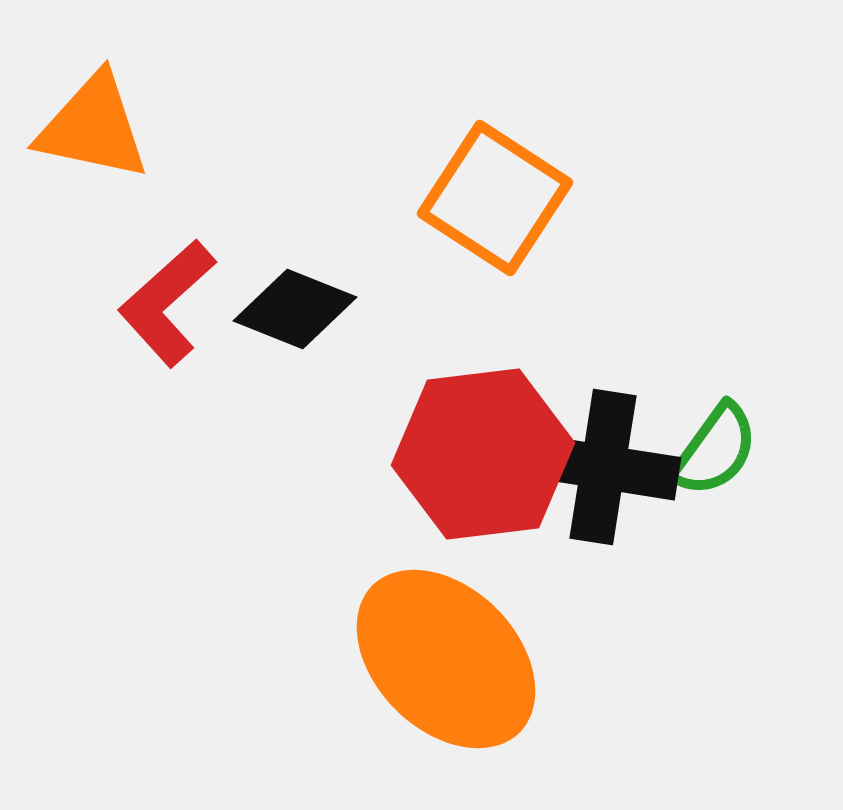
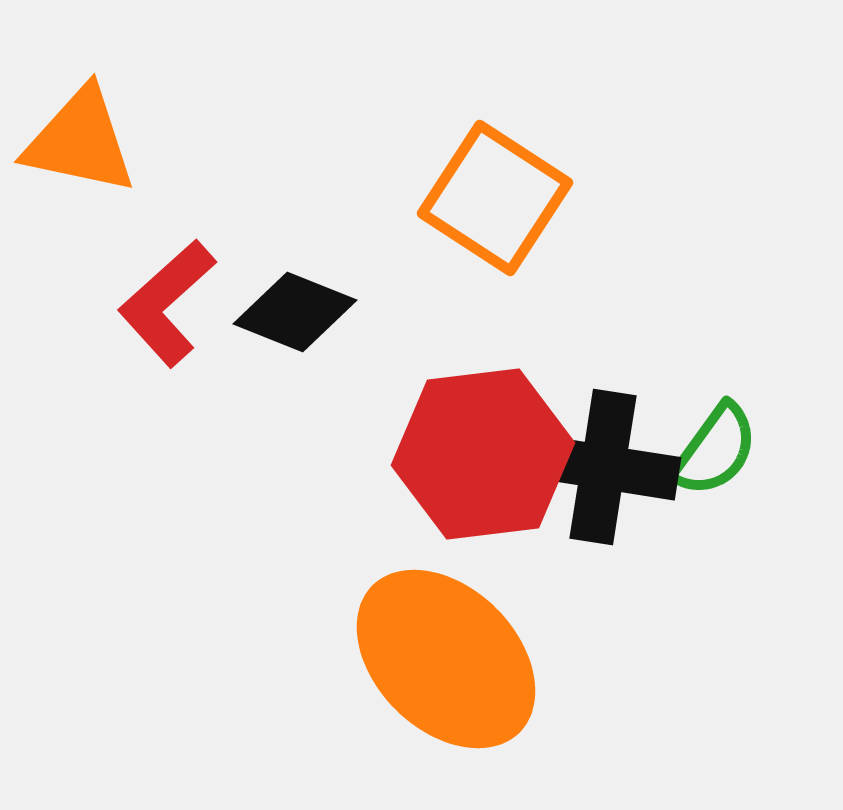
orange triangle: moved 13 px left, 14 px down
black diamond: moved 3 px down
